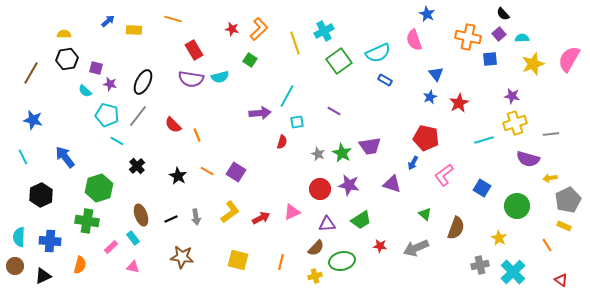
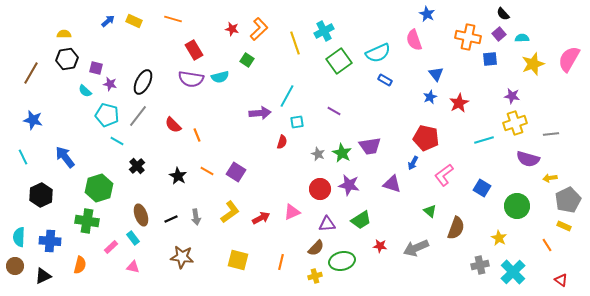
yellow rectangle at (134, 30): moved 9 px up; rotated 21 degrees clockwise
green square at (250, 60): moved 3 px left
green triangle at (425, 214): moved 5 px right, 3 px up
